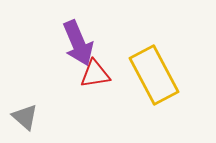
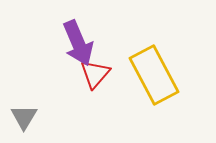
red triangle: rotated 40 degrees counterclockwise
gray triangle: moved 1 px left; rotated 20 degrees clockwise
